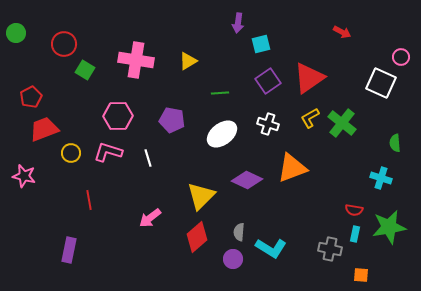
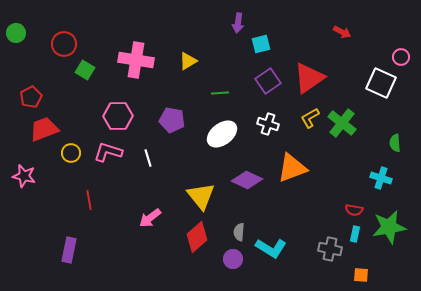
yellow triangle at (201, 196): rotated 24 degrees counterclockwise
